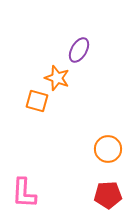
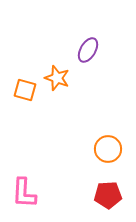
purple ellipse: moved 9 px right
orange square: moved 12 px left, 11 px up
